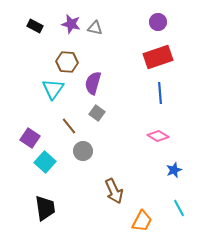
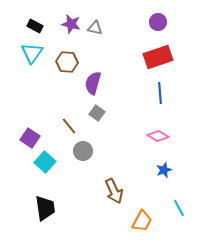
cyan triangle: moved 21 px left, 36 px up
blue star: moved 10 px left
